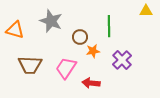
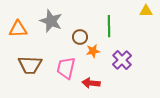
orange triangle: moved 3 px right, 1 px up; rotated 18 degrees counterclockwise
pink trapezoid: rotated 20 degrees counterclockwise
